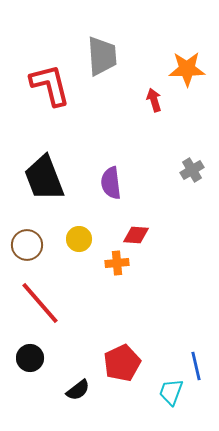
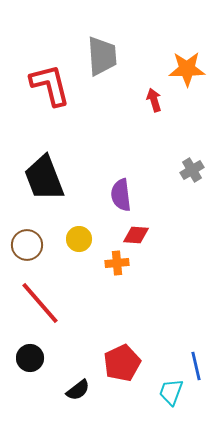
purple semicircle: moved 10 px right, 12 px down
